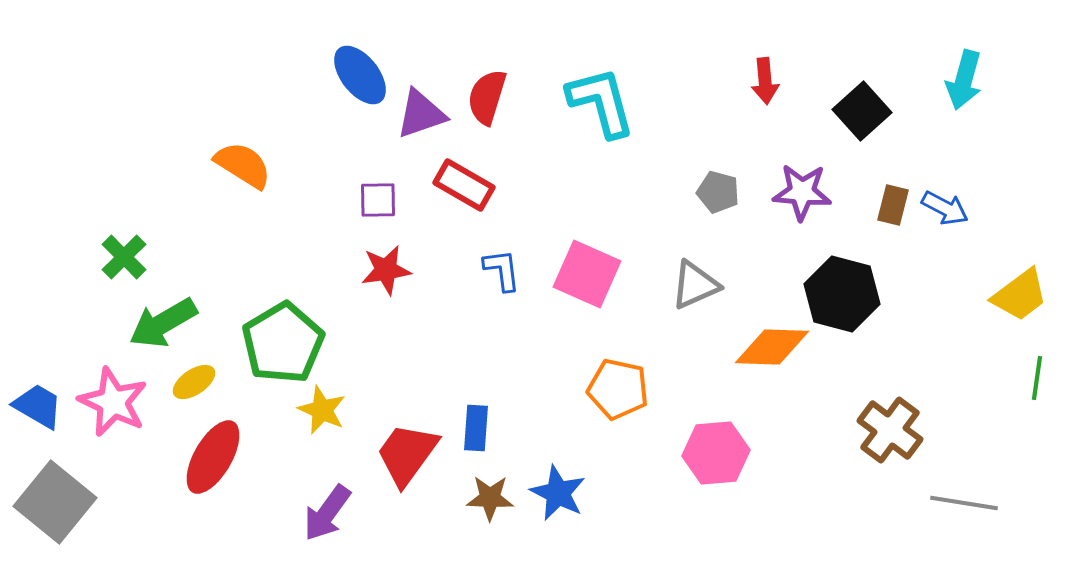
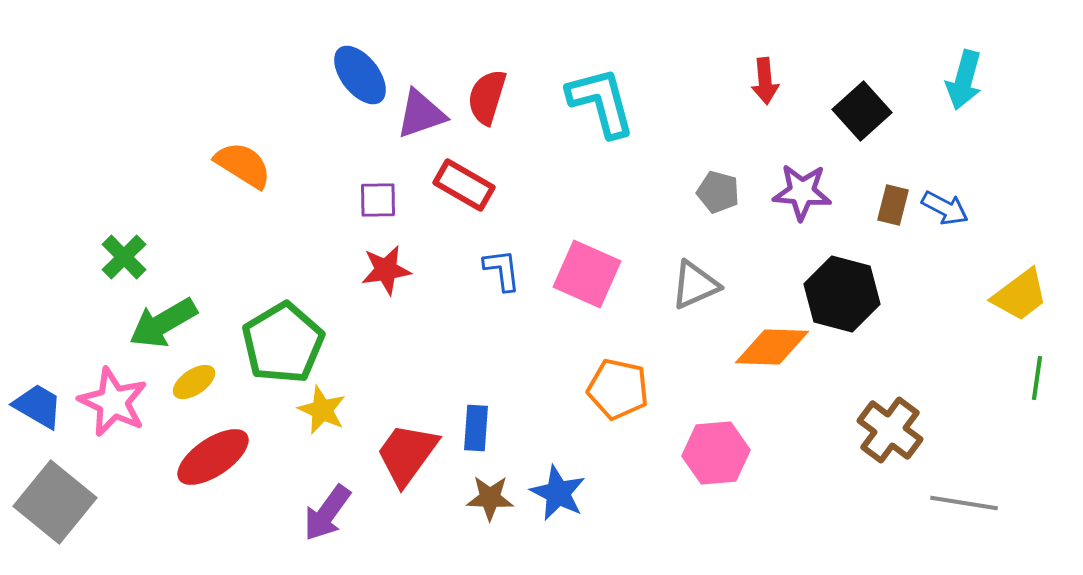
red ellipse: rotated 26 degrees clockwise
